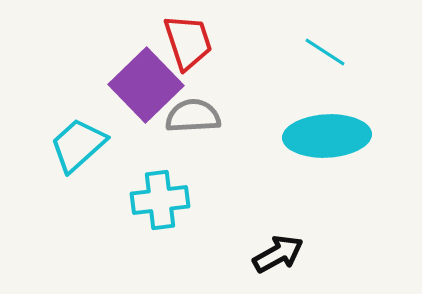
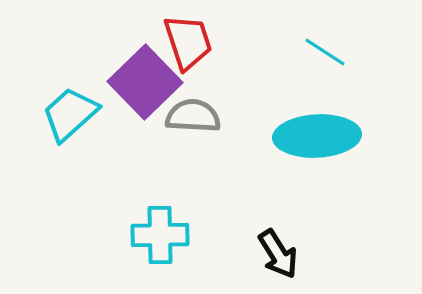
purple square: moved 1 px left, 3 px up
gray semicircle: rotated 6 degrees clockwise
cyan ellipse: moved 10 px left
cyan trapezoid: moved 8 px left, 31 px up
cyan cross: moved 35 px down; rotated 6 degrees clockwise
black arrow: rotated 87 degrees clockwise
